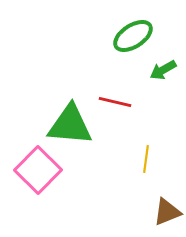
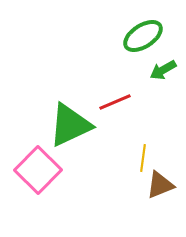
green ellipse: moved 10 px right
red line: rotated 36 degrees counterclockwise
green triangle: rotated 30 degrees counterclockwise
yellow line: moved 3 px left, 1 px up
brown triangle: moved 7 px left, 27 px up
